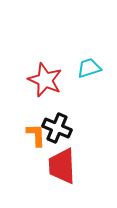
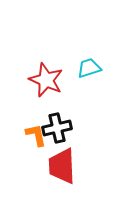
red star: moved 1 px right
black cross: rotated 36 degrees counterclockwise
orange L-shape: rotated 10 degrees counterclockwise
